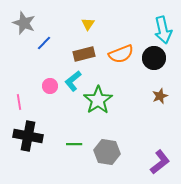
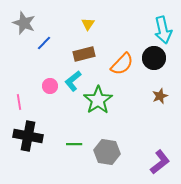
orange semicircle: moved 1 px right, 10 px down; rotated 25 degrees counterclockwise
